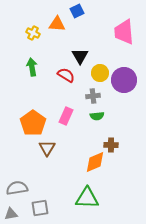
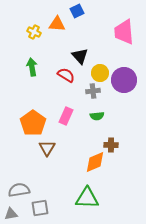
yellow cross: moved 1 px right, 1 px up
black triangle: rotated 12 degrees counterclockwise
gray cross: moved 5 px up
gray semicircle: moved 2 px right, 2 px down
